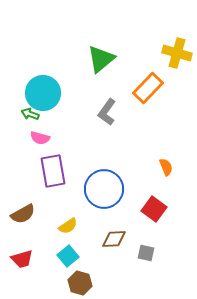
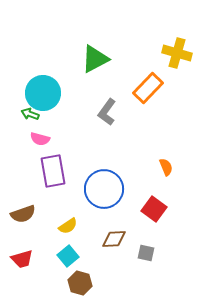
green triangle: moved 6 px left; rotated 12 degrees clockwise
pink semicircle: moved 1 px down
brown semicircle: rotated 10 degrees clockwise
